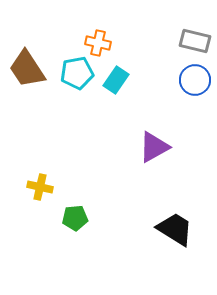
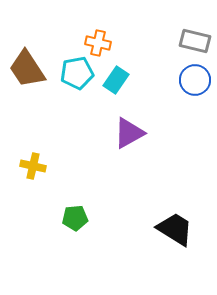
purple triangle: moved 25 px left, 14 px up
yellow cross: moved 7 px left, 21 px up
